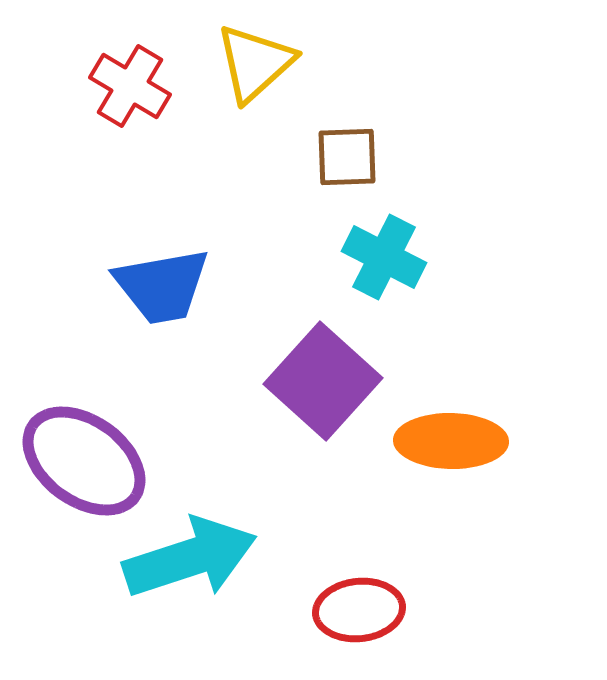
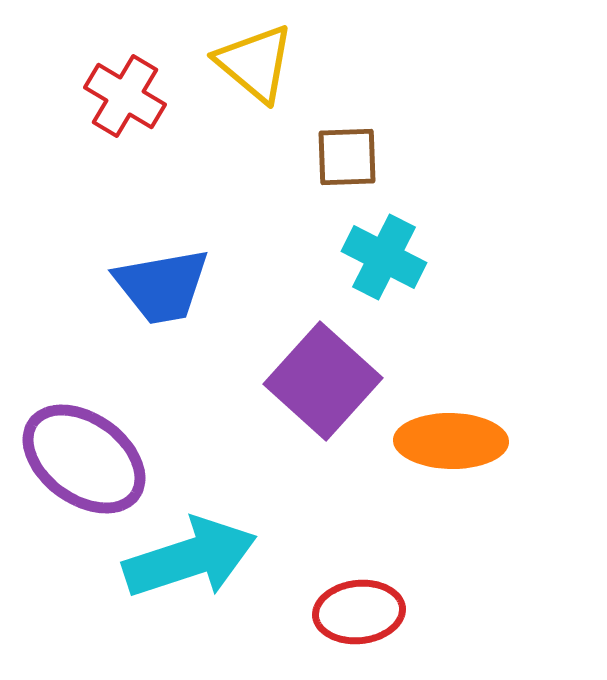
yellow triangle: rotated 38 degrees counterclockwise
red cross: moved 5 px left, 10 px down
purple ellipse: moved 2 px up
red ellipse: moved 2 px down
